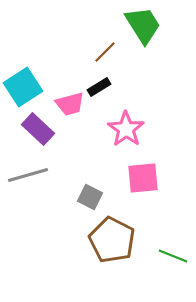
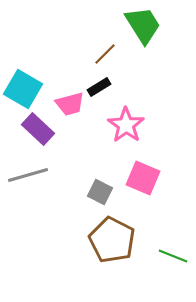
brown line: moved 2 px down
cyan square: moved 2 px down; rotated 27 degrees counterclockwise
pink star: moved 4 px up
pink square: rotated 28 degrees clockwise
gray square: moved 10 px right, 5 px up
